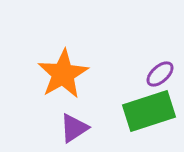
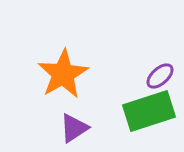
purple ellipse: moved 2 px down
